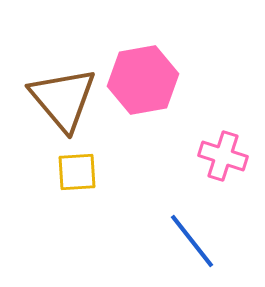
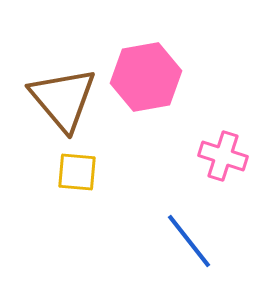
pink hexagon: moved 3 px right, 3 px up
yellow square: rotated 9 degrees clockwise
blue line: moved 3 px left
